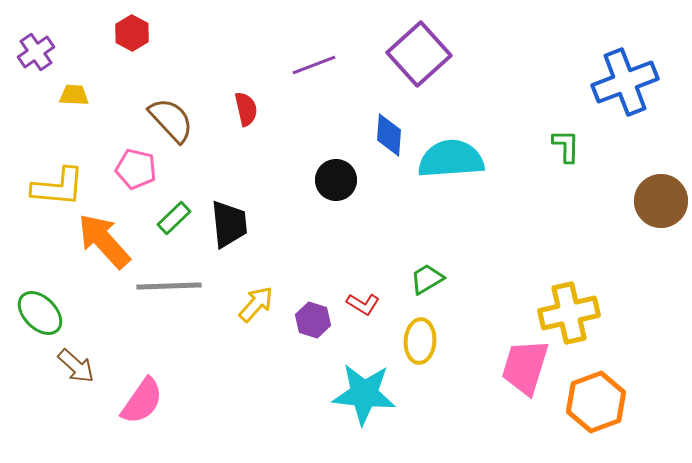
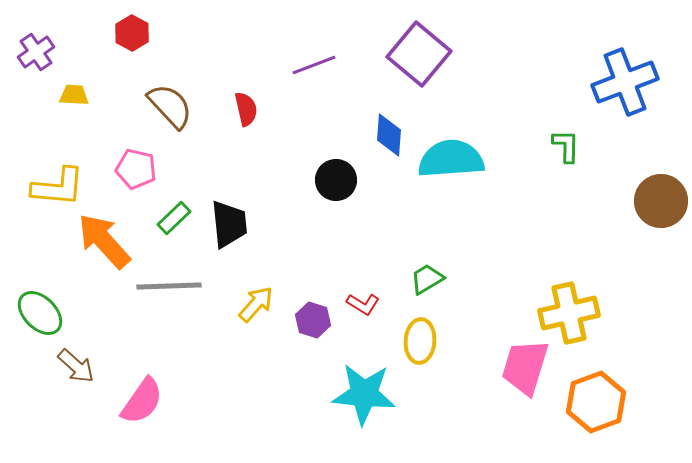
purple square: rotated 8 degrees counterclockwise
brown semicircle: moved 1 px left, 14 px up
